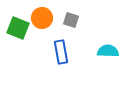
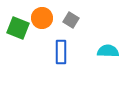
gray square: rotated 14 degrees clockwise
blue rectangle: rotated 10 degrees clockwise
